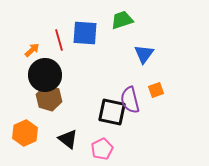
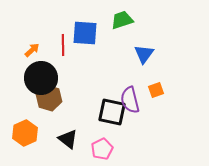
red line: moved 4 px right, 5 px down; rotated 15 degrees clockwise
black circle: moved 4 px left, 3 px down
